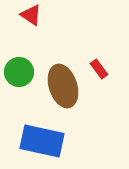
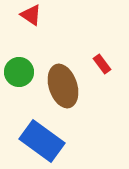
red rectangle: moved 3 px right, 5 px up
blue rectangle: rotated 24 degrees clockwise
